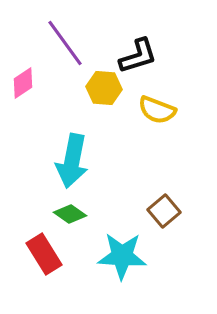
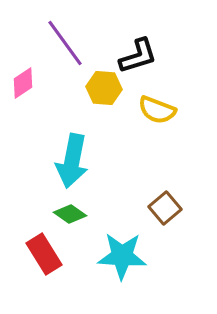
brown square: moved 1 px right, 3 px up
